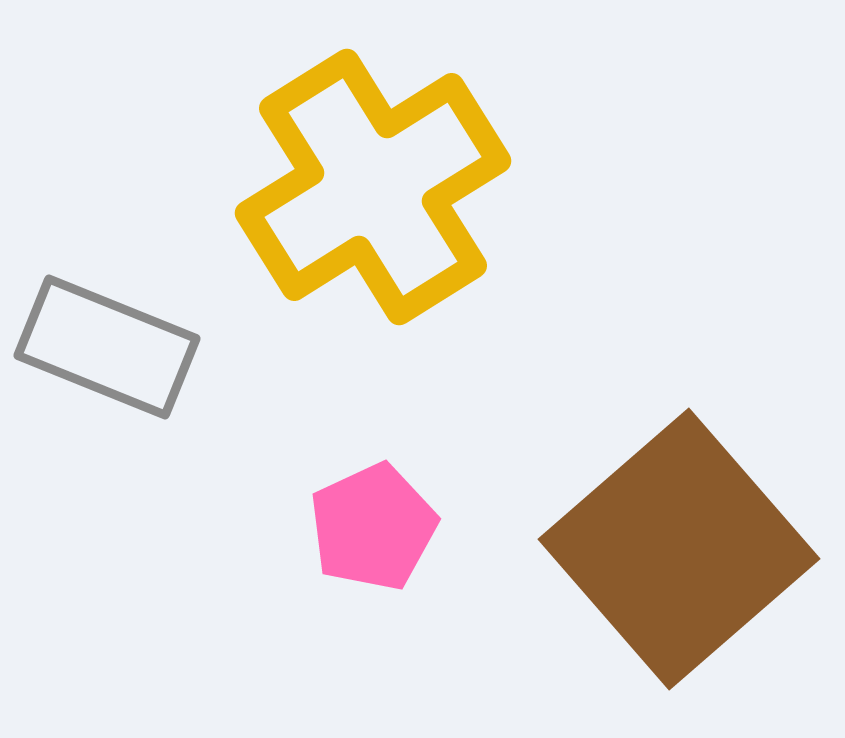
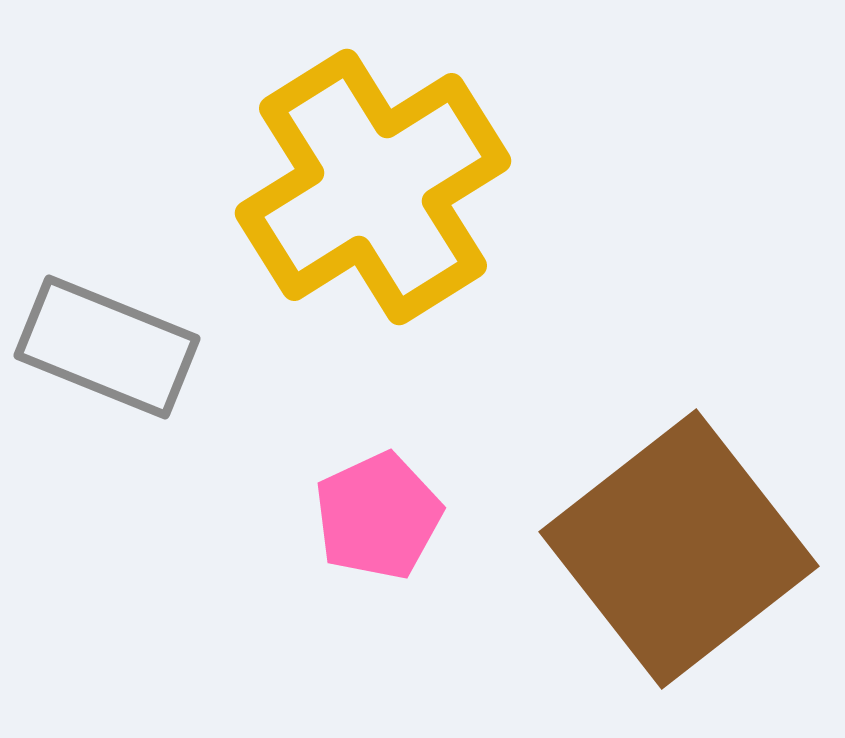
pink pentagon: moved 5 px right, 11 px up
brown square: rotated 3 degrees clockwise
